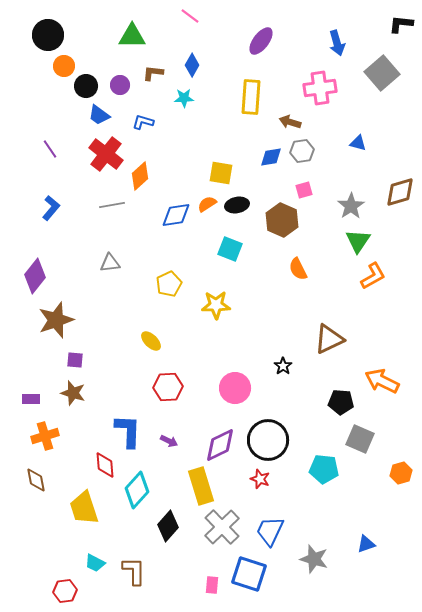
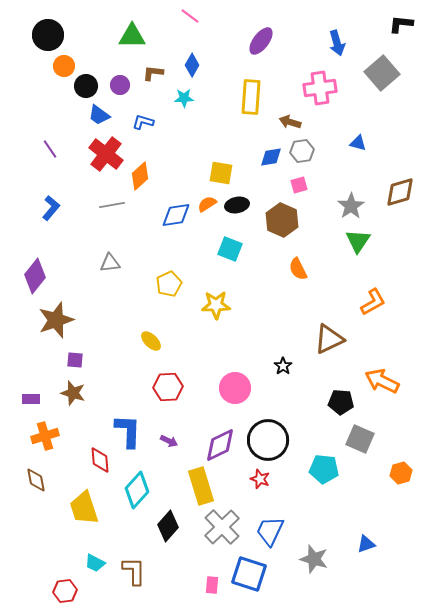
pink square at (304, 190): moved 5 px left, 5 px up
orange L-shape at (373, 276): moved 26 px down
red diamond at (105, 465): moved 5 px left, 5 px up
